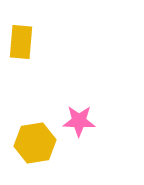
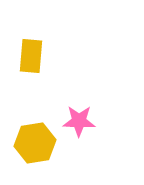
yellow rectangle: moved 10 px right, 14 px down
